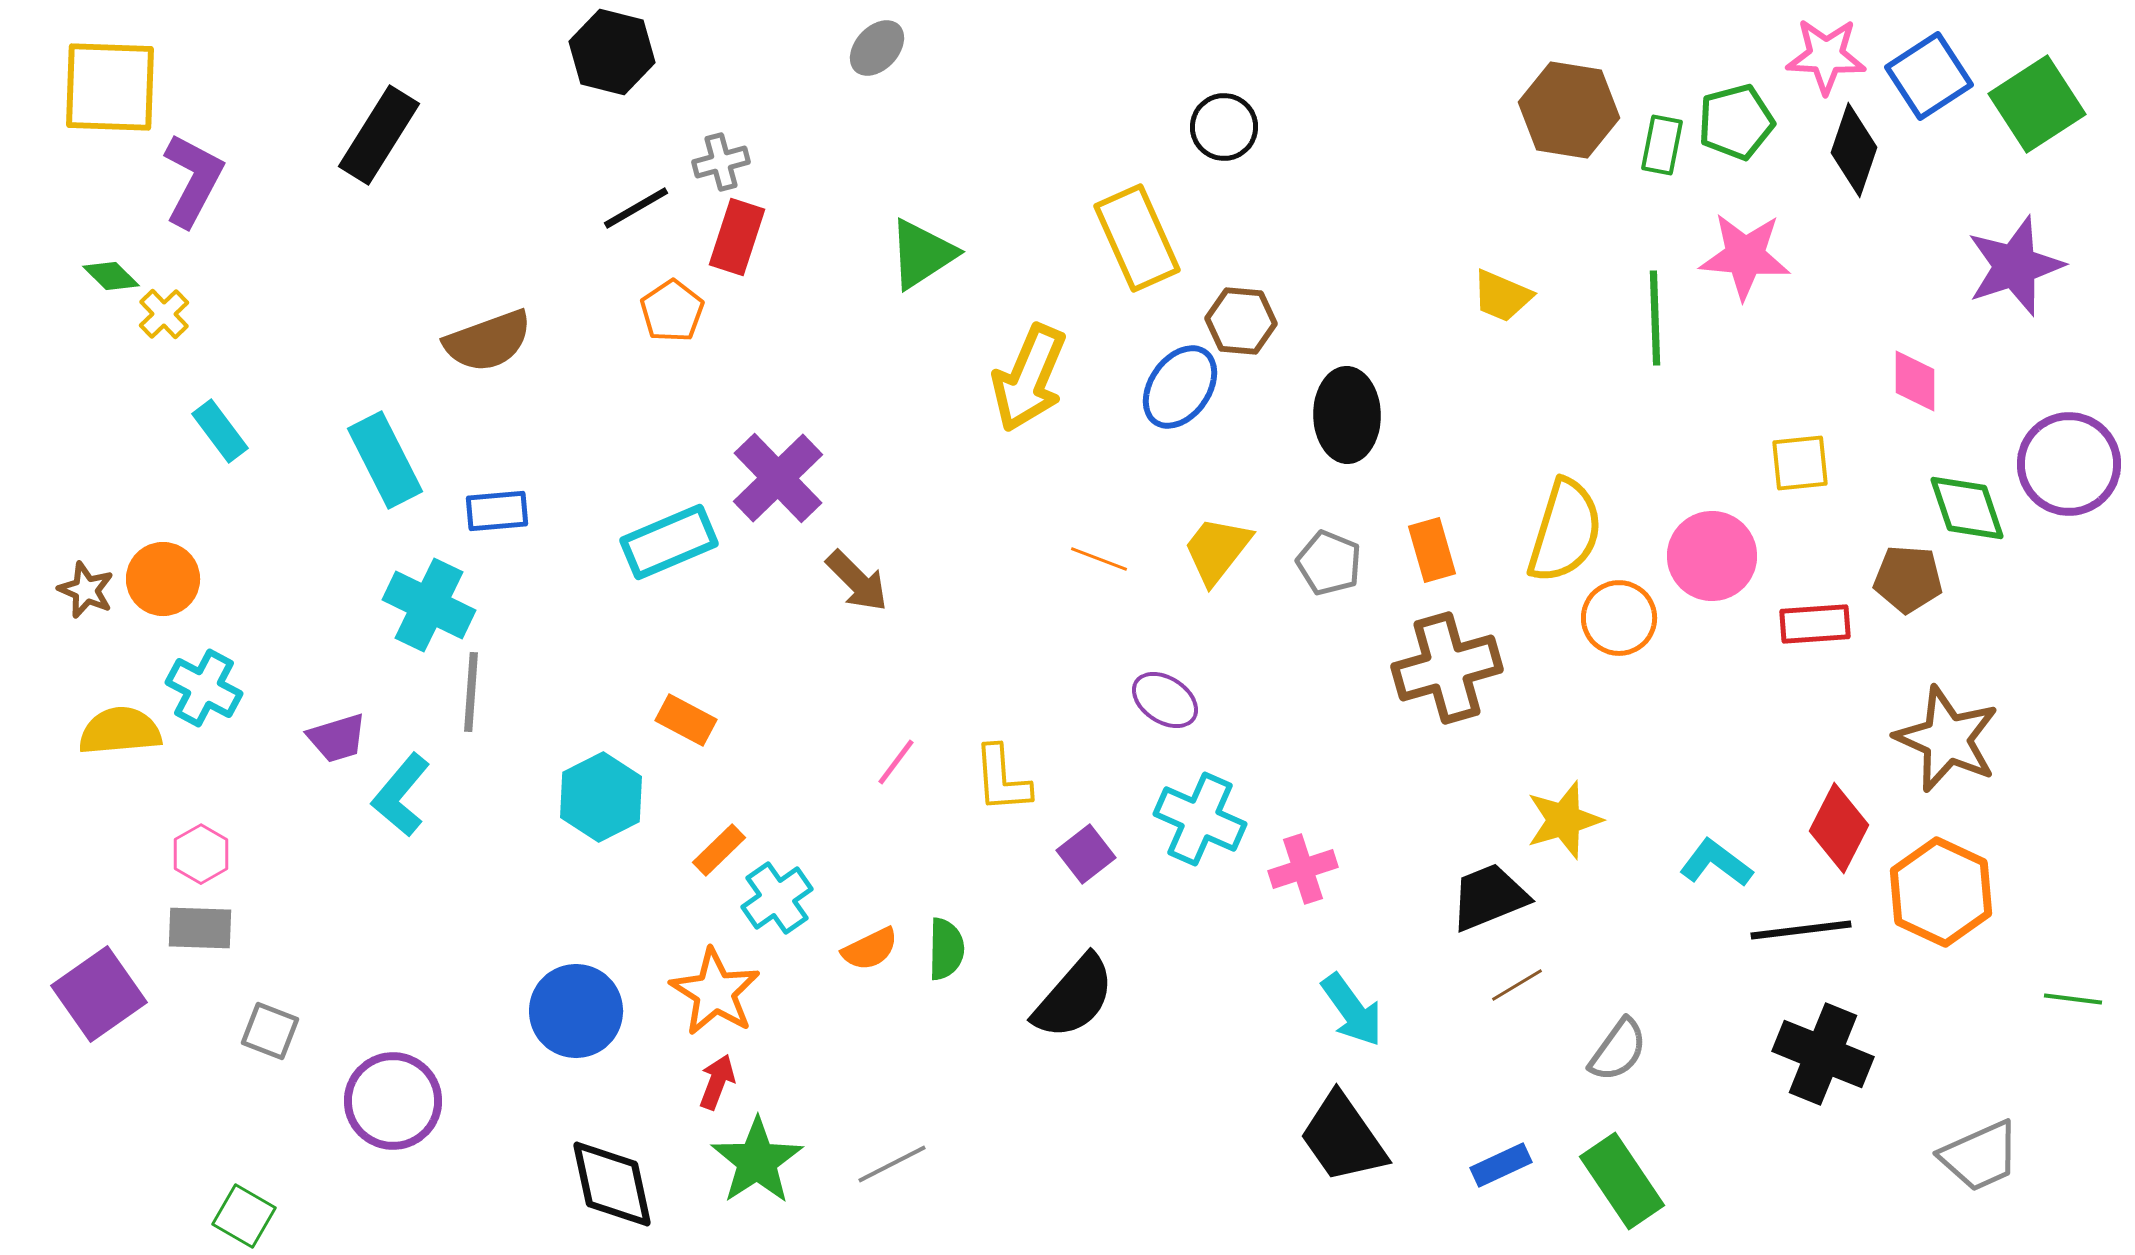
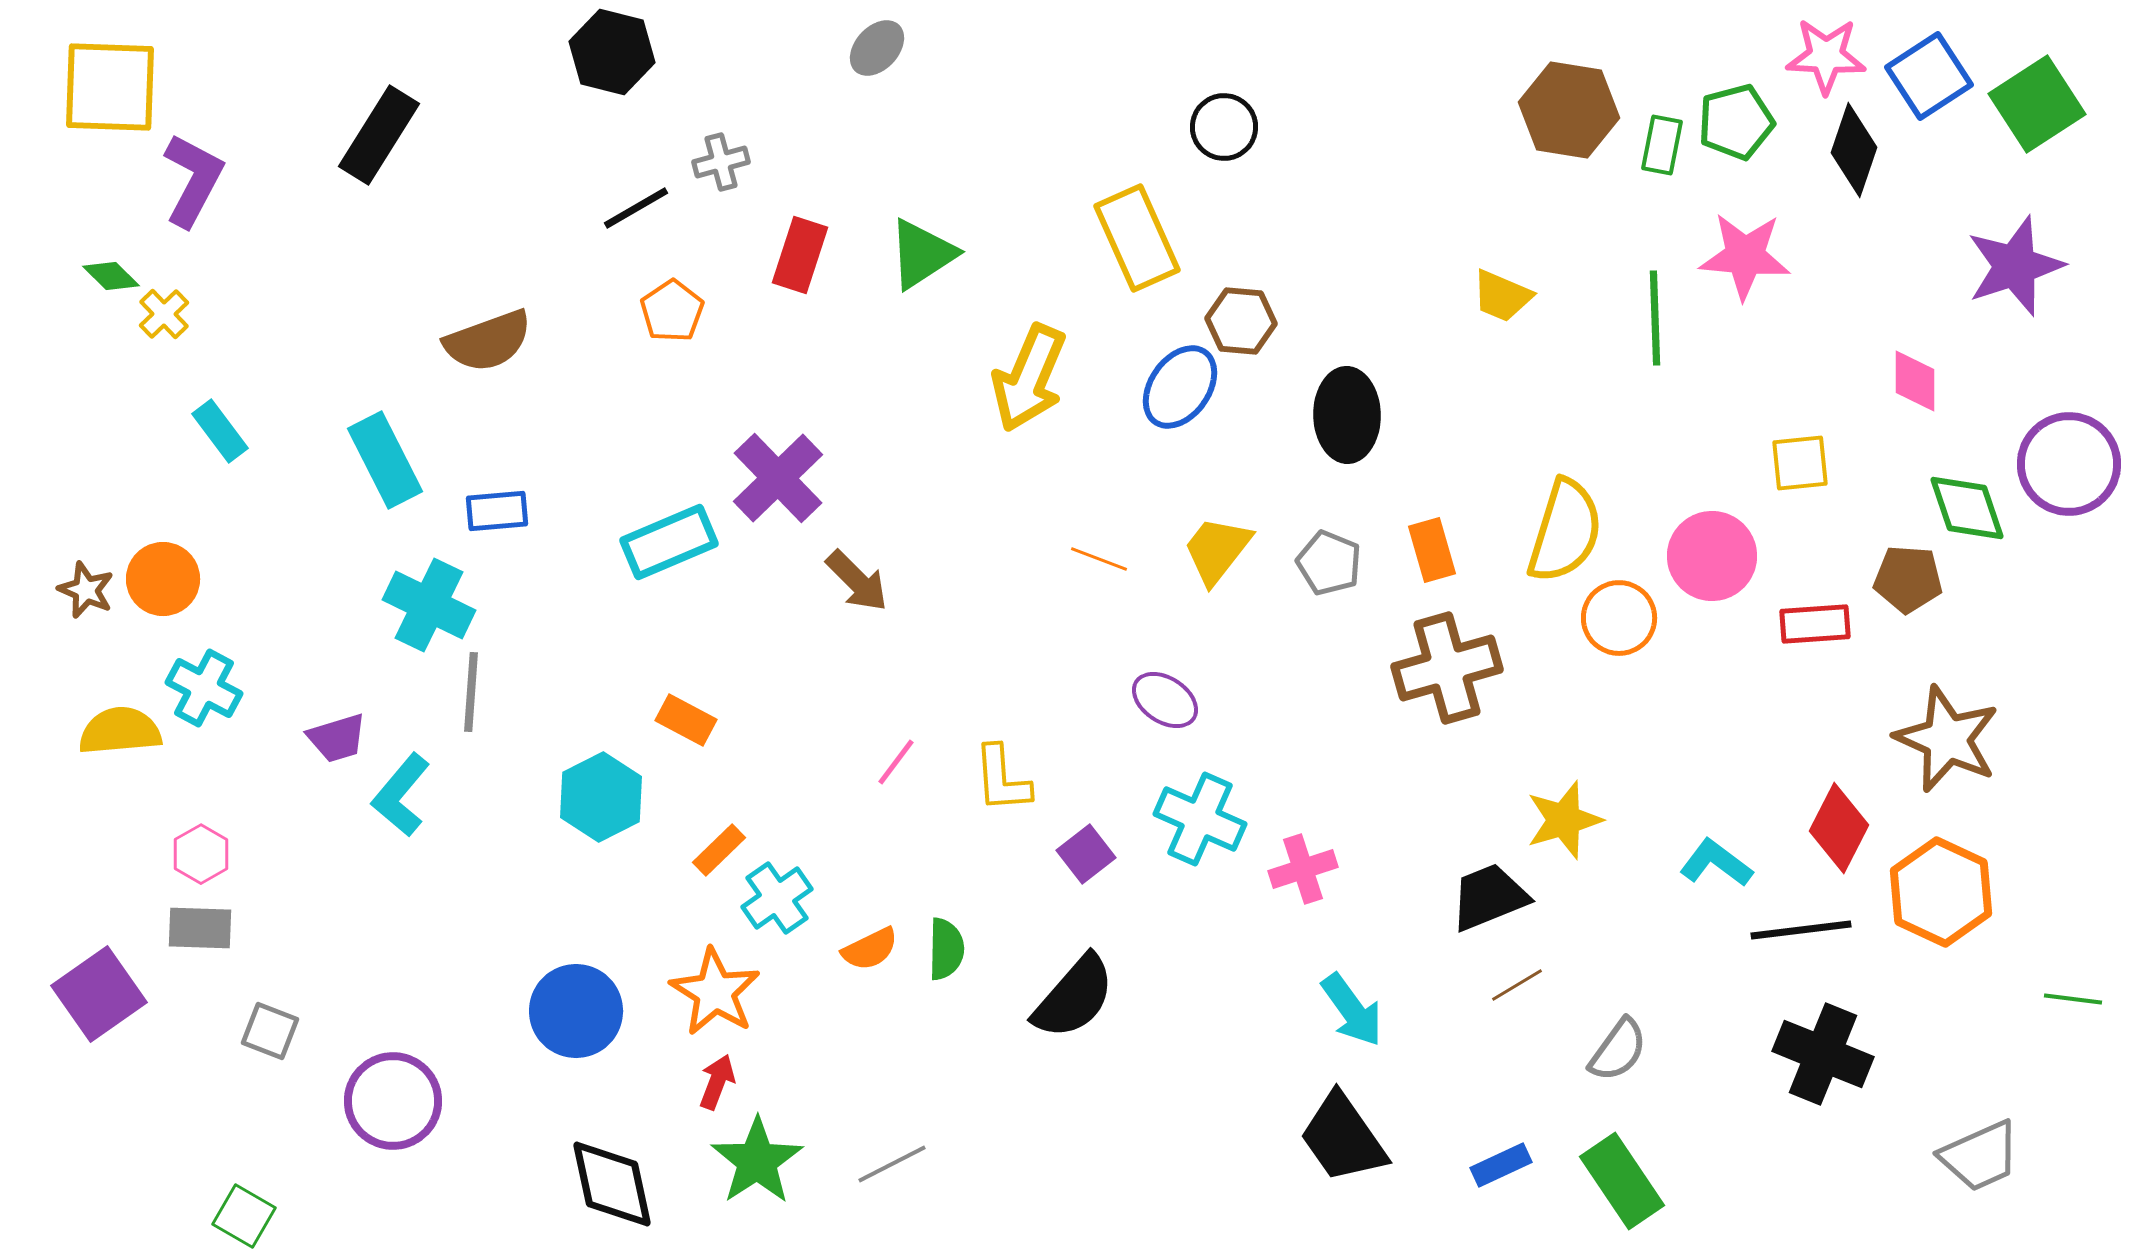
red rectangle at (737, 237): moved 63 px right, 18 px down
